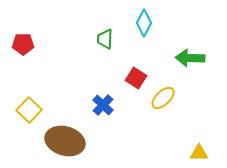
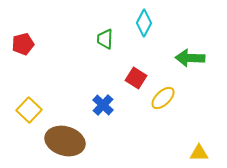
red pentagon: rotated 15 degrees counterclockwise
